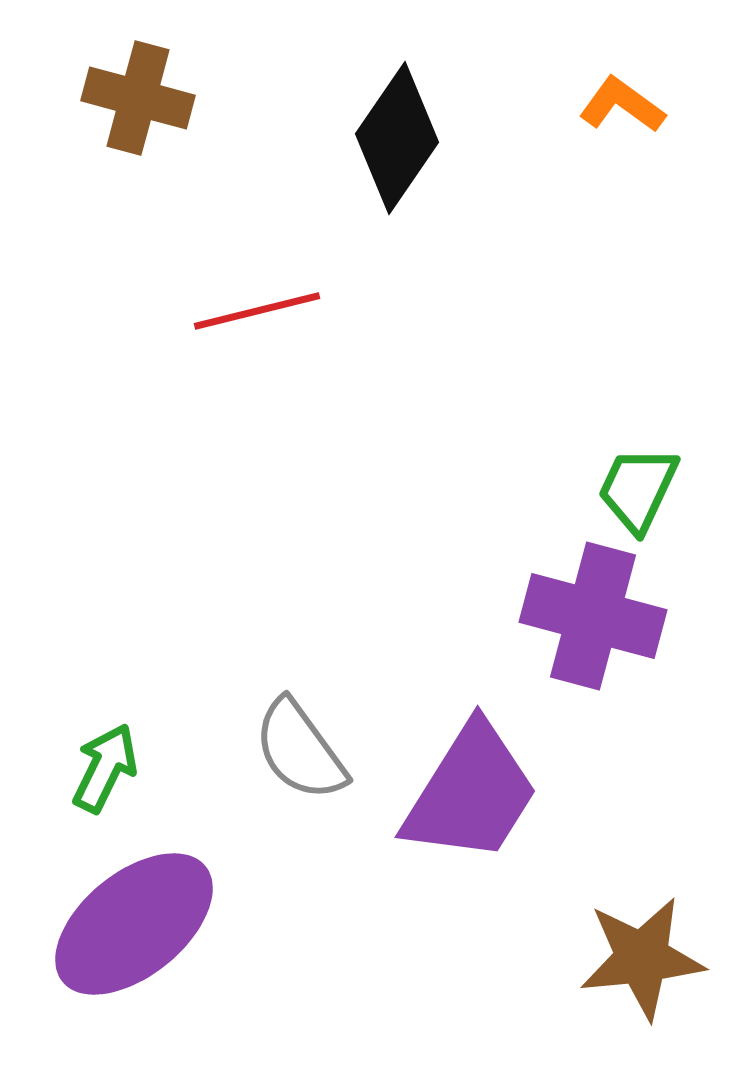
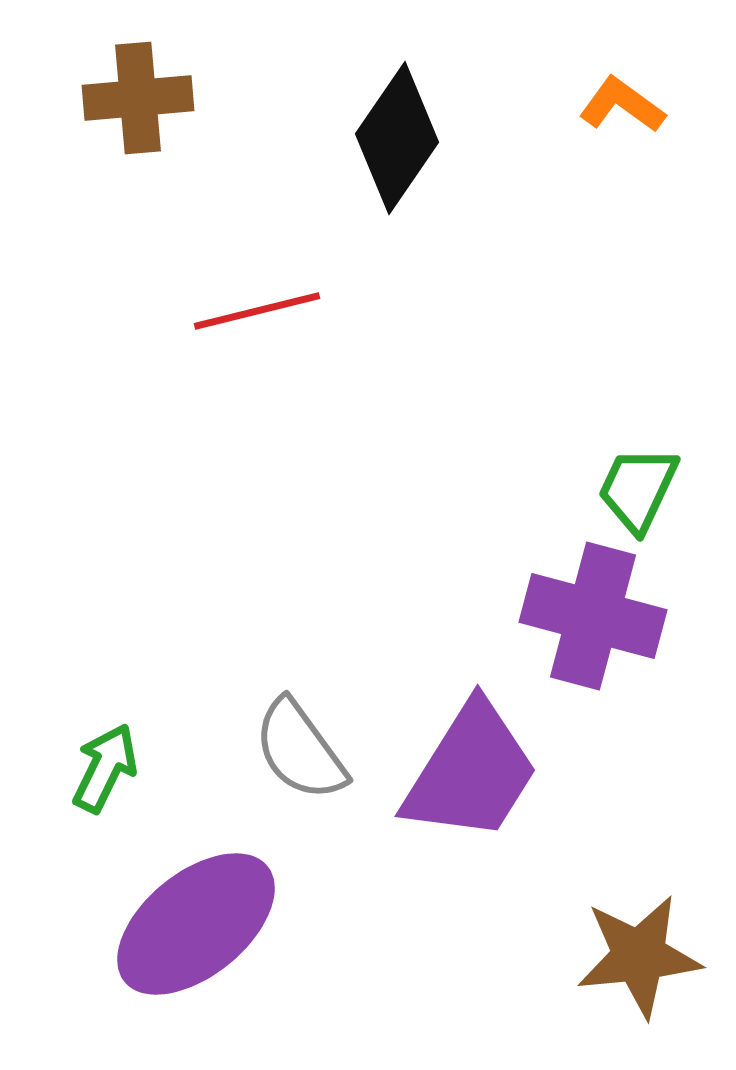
brown cross: rotated 20 degrees counterclockwise
purple trapezoid: moved 21 px up
purple ellipse: moved 62 px right
brown star: moved 3 px left, 2 px up
